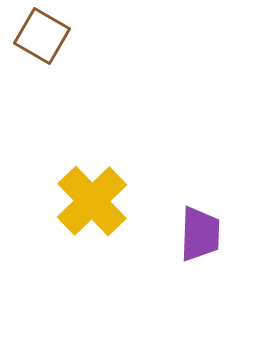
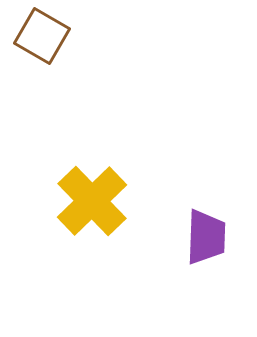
purple trapezoid: moved 6 px right, 3 px down
